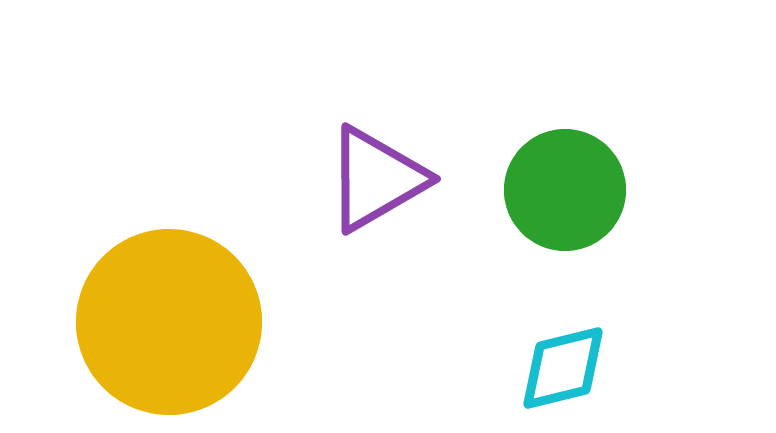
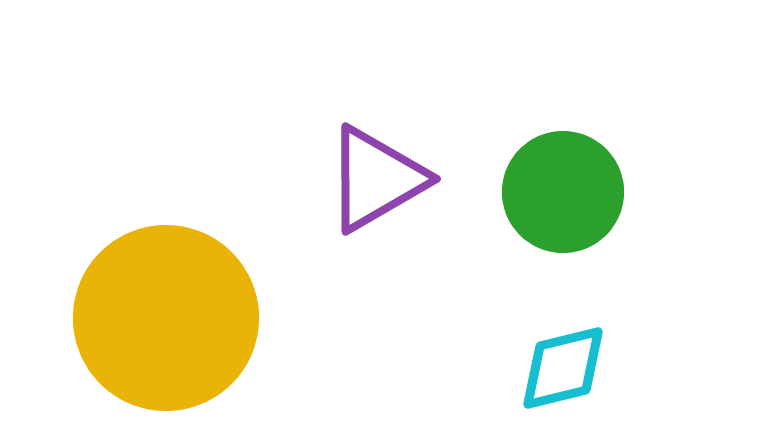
green circle: moved 2 px left, 2 px down
yellow circle: moved 3 px left, 4 px up
